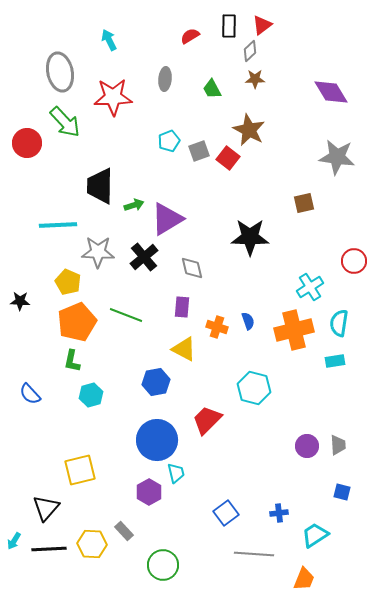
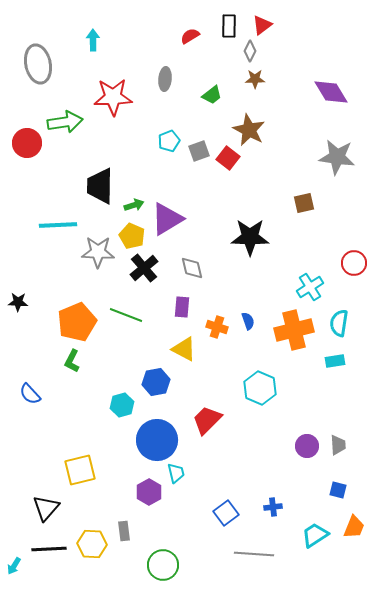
cyan arrow at (109, 40): moved 16 px left; rotated 25 degrees clockwise
gray diamond at (250, 51): rotated 20 degrees counterclockwise
gray ellipse at (60, 72): moved 22 px left, 8 px up
green trapezoid at (212, 89): moved 6 px down; rotated 100 degrees counterclockwise
green arrow at (65, 122): rotated 56 degrees counterclockwise
black cross at (144, 257): moved 11 px down
red circle at (354, 261): moved 2 px down
yellow pentagon at (68, 282): moved 64 px right, 46 px up
black star at (20, 301): moved 2 px left, 1 px down
green L-shape at (72, 361): rotated 15 degrees clockwise
cyan hexagon at (254, 388): moved 6 px right; rotated 8 degrees clockwise
cyan hexagon at (91, 395): moved 31 px right, 10 px down
blue square at (342, 492): moved 4 px left, 2 px up
blue cross at (279, 513): moved 6 px left, 6 px up
gray rectangle at (124, 531): rotated 36 degrees clockwise
cyan arrow at (14, 541): moved 25 px down
orange trapezoid at (304, 579): moved 50 px right, 52 px up
